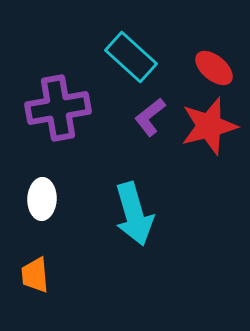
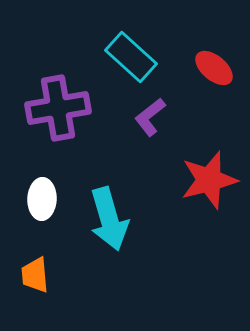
red star: moved 54 px down
cyan arrow: moved 25 px left, 5 px down
